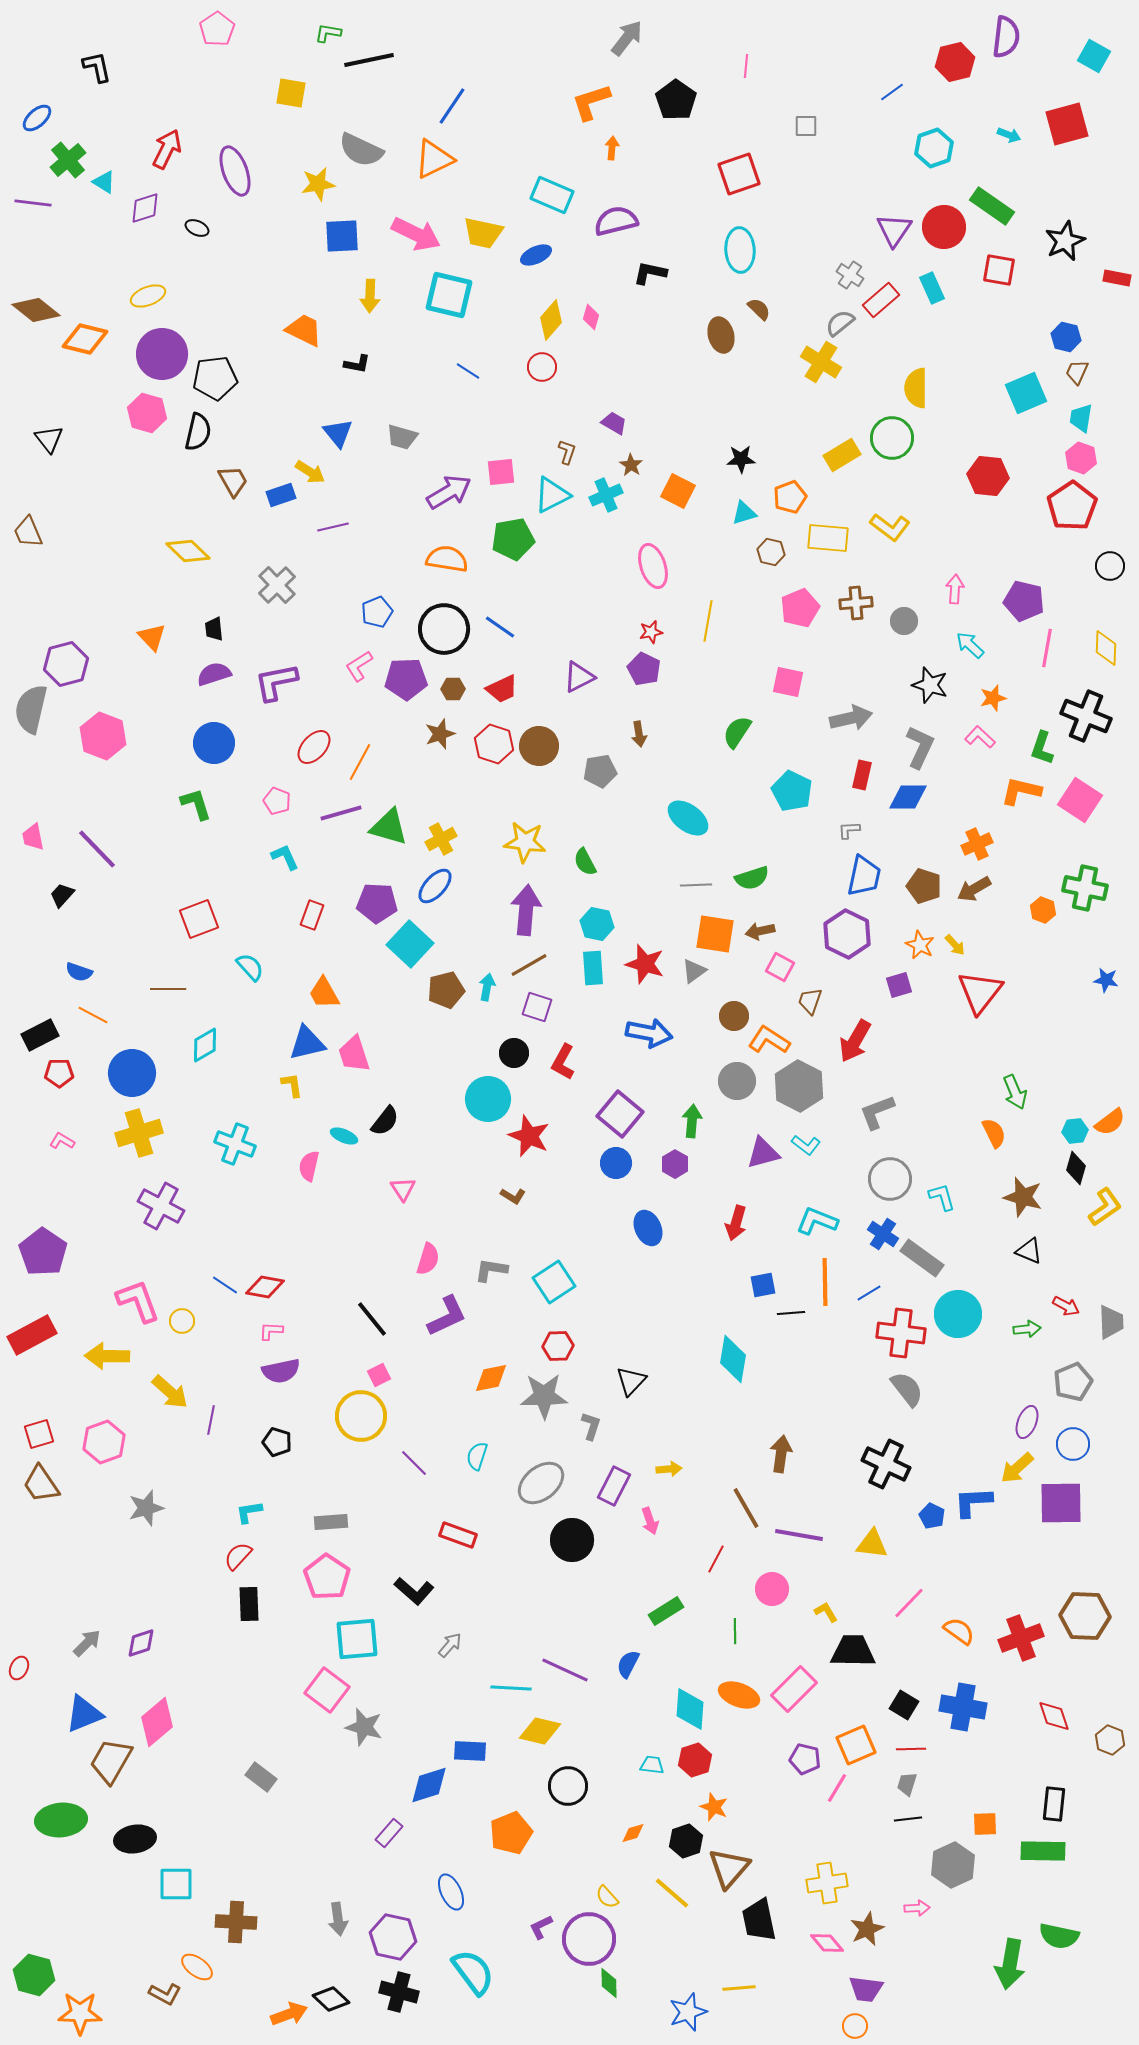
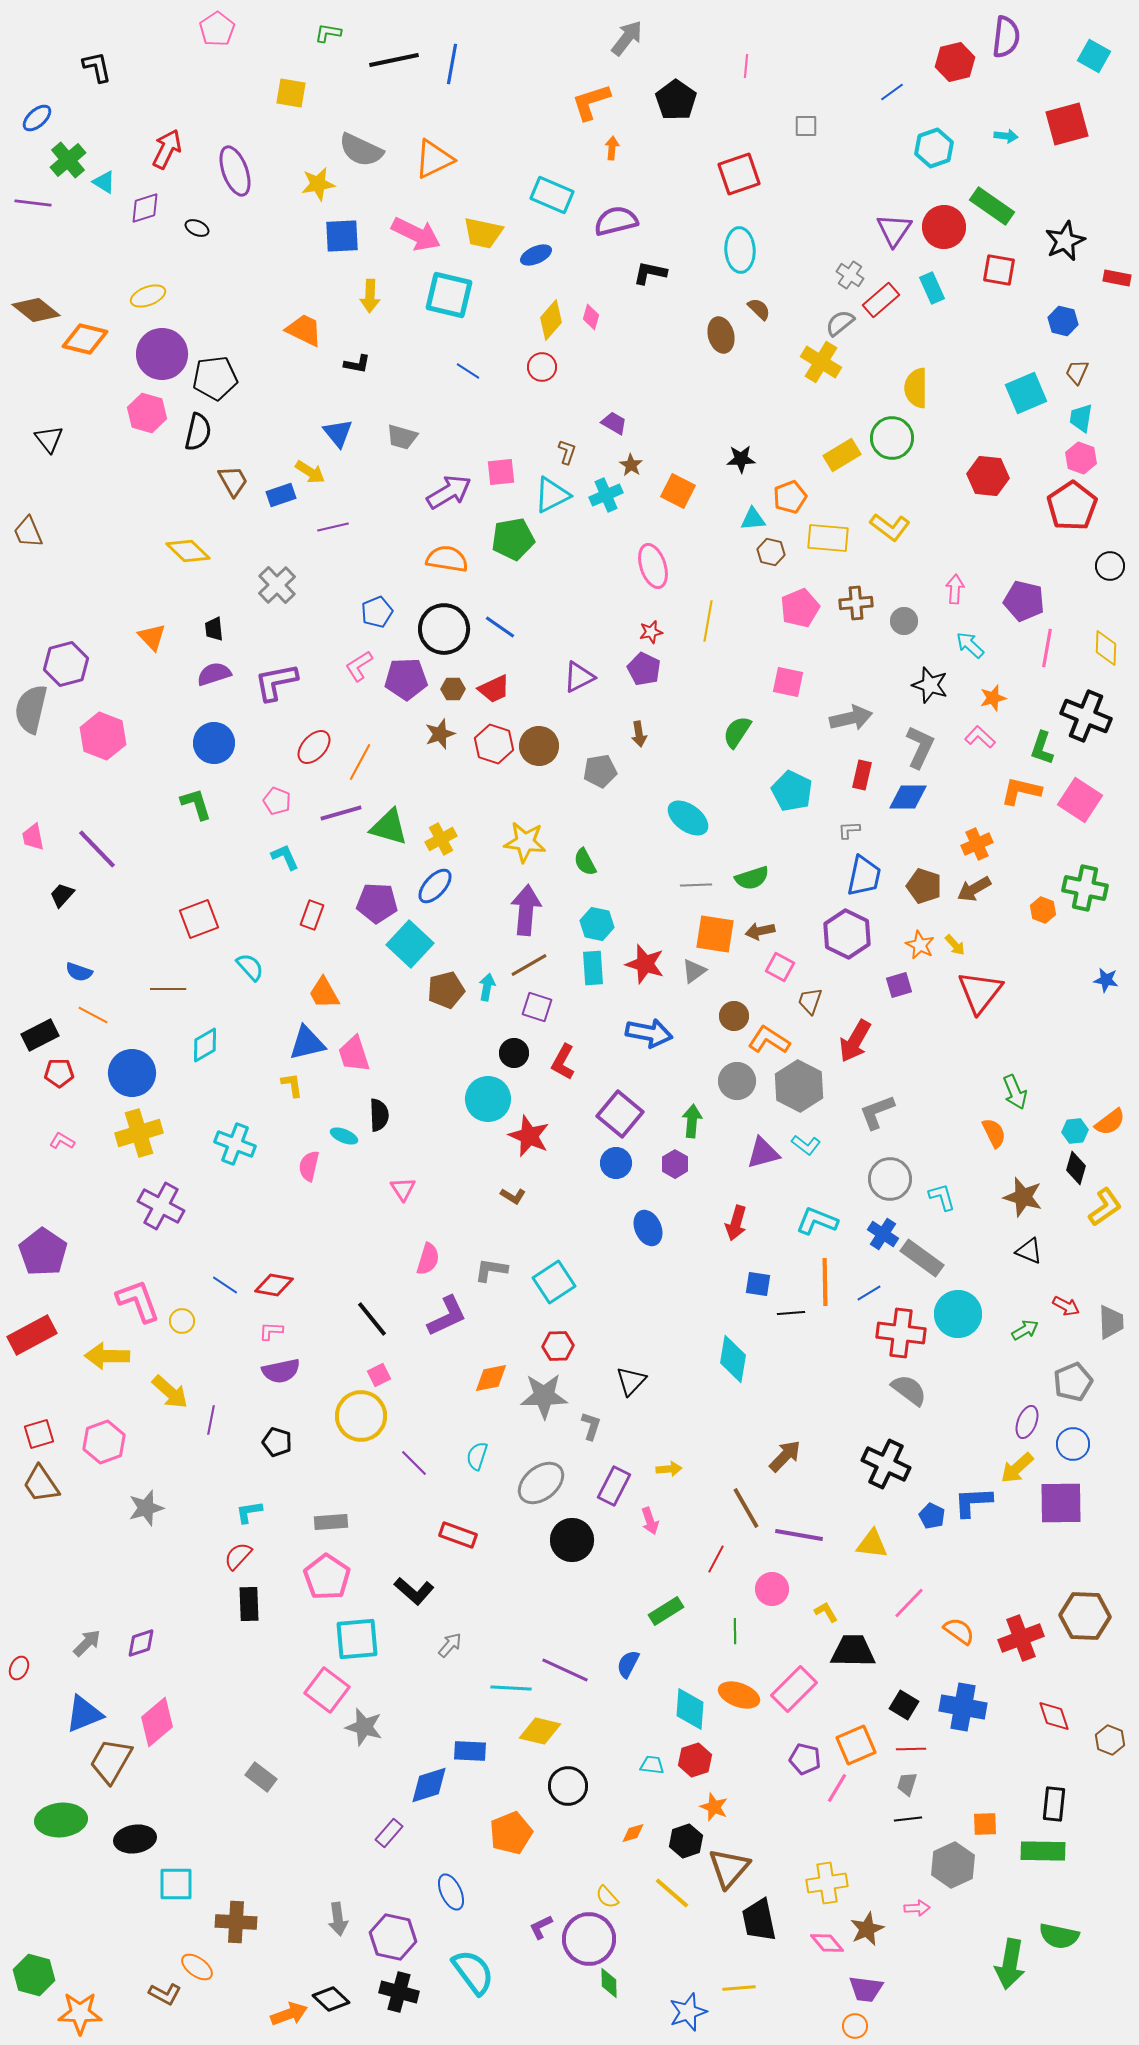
black line at (369, 60): moved 25 px right
blue line at (452, 106): moved 42 px up; rotated 24 degrees counterclockwise
cyan arrow at (1009, 135): moved 3 px left, 1 px down; rotated 15 degrees counterclockwise
blue hexagon at (1066, 337): moved 3 px left, 16 px up
cyan triangle at (744, 513): moved 9 px right, 6 px down; rotated 12 degrees clockwise
red trapezoid at (502, 689): moved 8 px left
black semicircle at (385, 1121): moved 6 px left, 6 px up; rotated 40 degrees counterclockwise
blue square at (763, 1285): moved 5 px left, 1 px up; rotated 20 degrees clockwise
red diamond at (265, 1287): moved 9 px right, 2 px up
green arrow at (1027, 1329): moved 2 px left, 1 px down; rotated 24 degrees counterclockwise
gray semicircle at (907, 1389): moved 2 px right, 1 px down; rotated 15 degrees counterclockwise
brown arrow at (781, 1454): moved 4 px right, 2 px down; rotated 36 degrees clockwise
